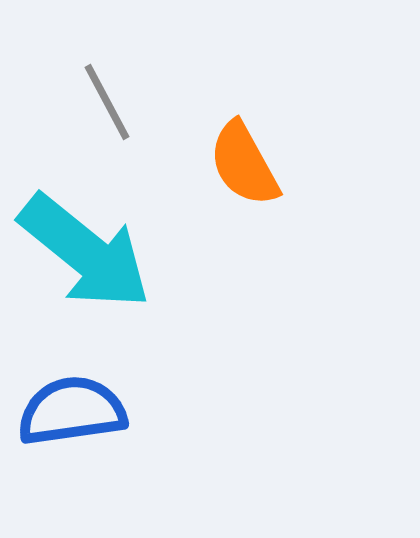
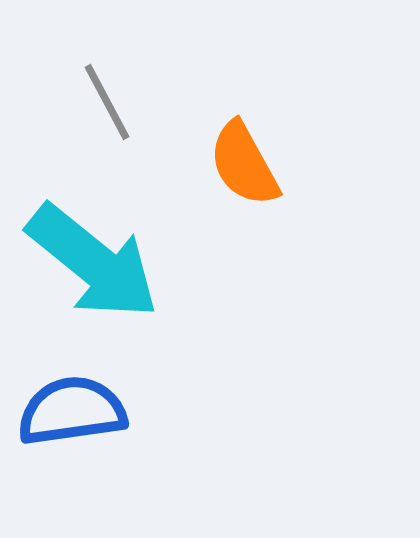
cyan arrow: moved 8 px right, 10 px down
